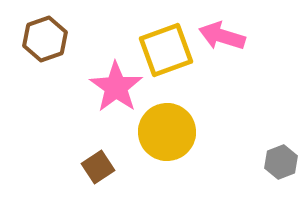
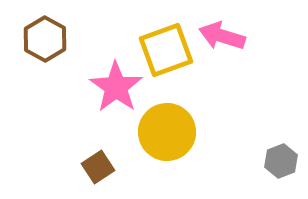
brown hexagon: rotated 12 degrees counterclockwise
gray hexagon: moved 1 px up
